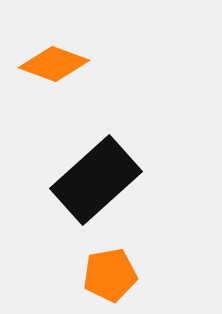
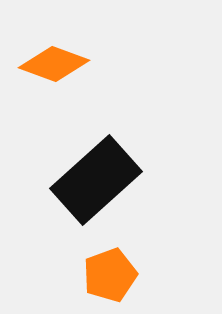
orange pentagon: rotated 10 degrees counterclockwise
